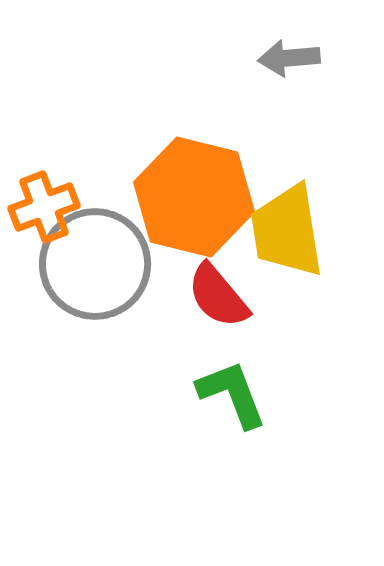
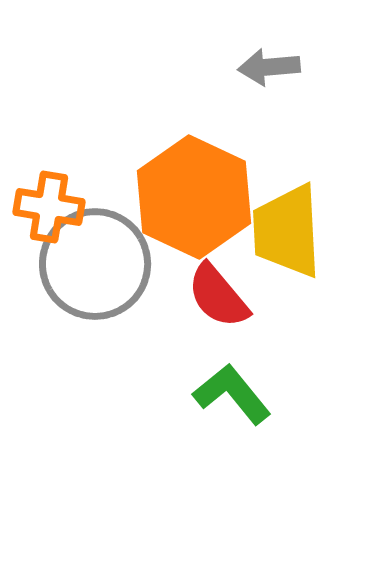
gray arrow: moved 20 px left, 9 px down
orange hexagon: rotated 11 degrees clockwise
orange cross: moved 5 px right; rotated 30 degrees clockwise
yellow trapezoid: rotated 6 degrees clockwise
green L-shape: rotated 18 degrees counterclockwise
